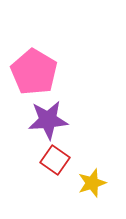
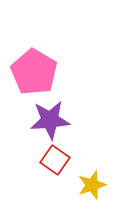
purple star: moved 2 px right
yellow star: moved 2 px down
